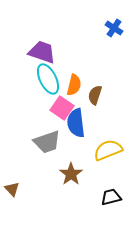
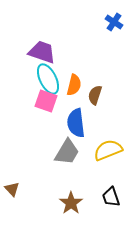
blue cross: moved 6 px up
pink square: moved 16 px left, 7 px up; rotated 15 degrees counterclockwise
gray trapezoid: moved 20 px right, 10 px down; rotated 40 degrees counterclockwise
brown star: moved 29 px down
black trapezoid: rotated 95 degrees counterclockwise
